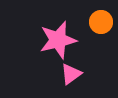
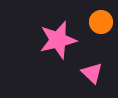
pink triangle: moved 21 px right, 1 px up; rotated 40 degrees counterclockwise
